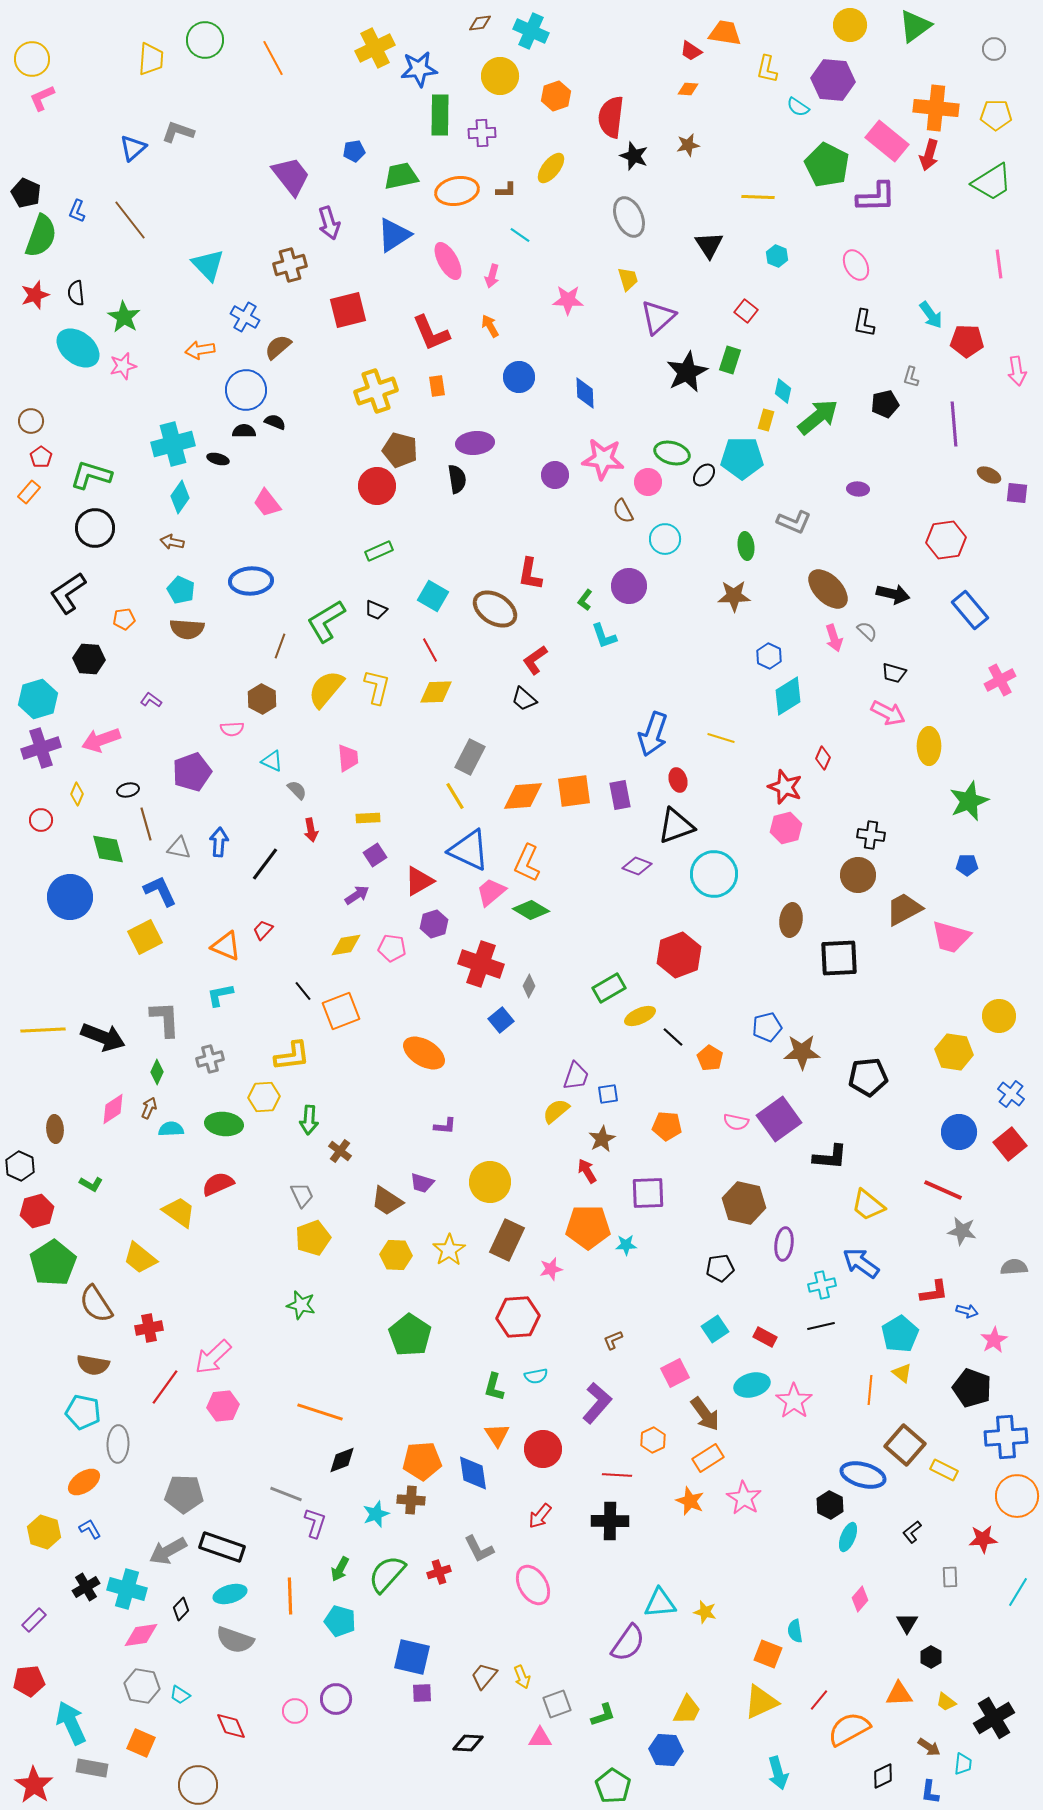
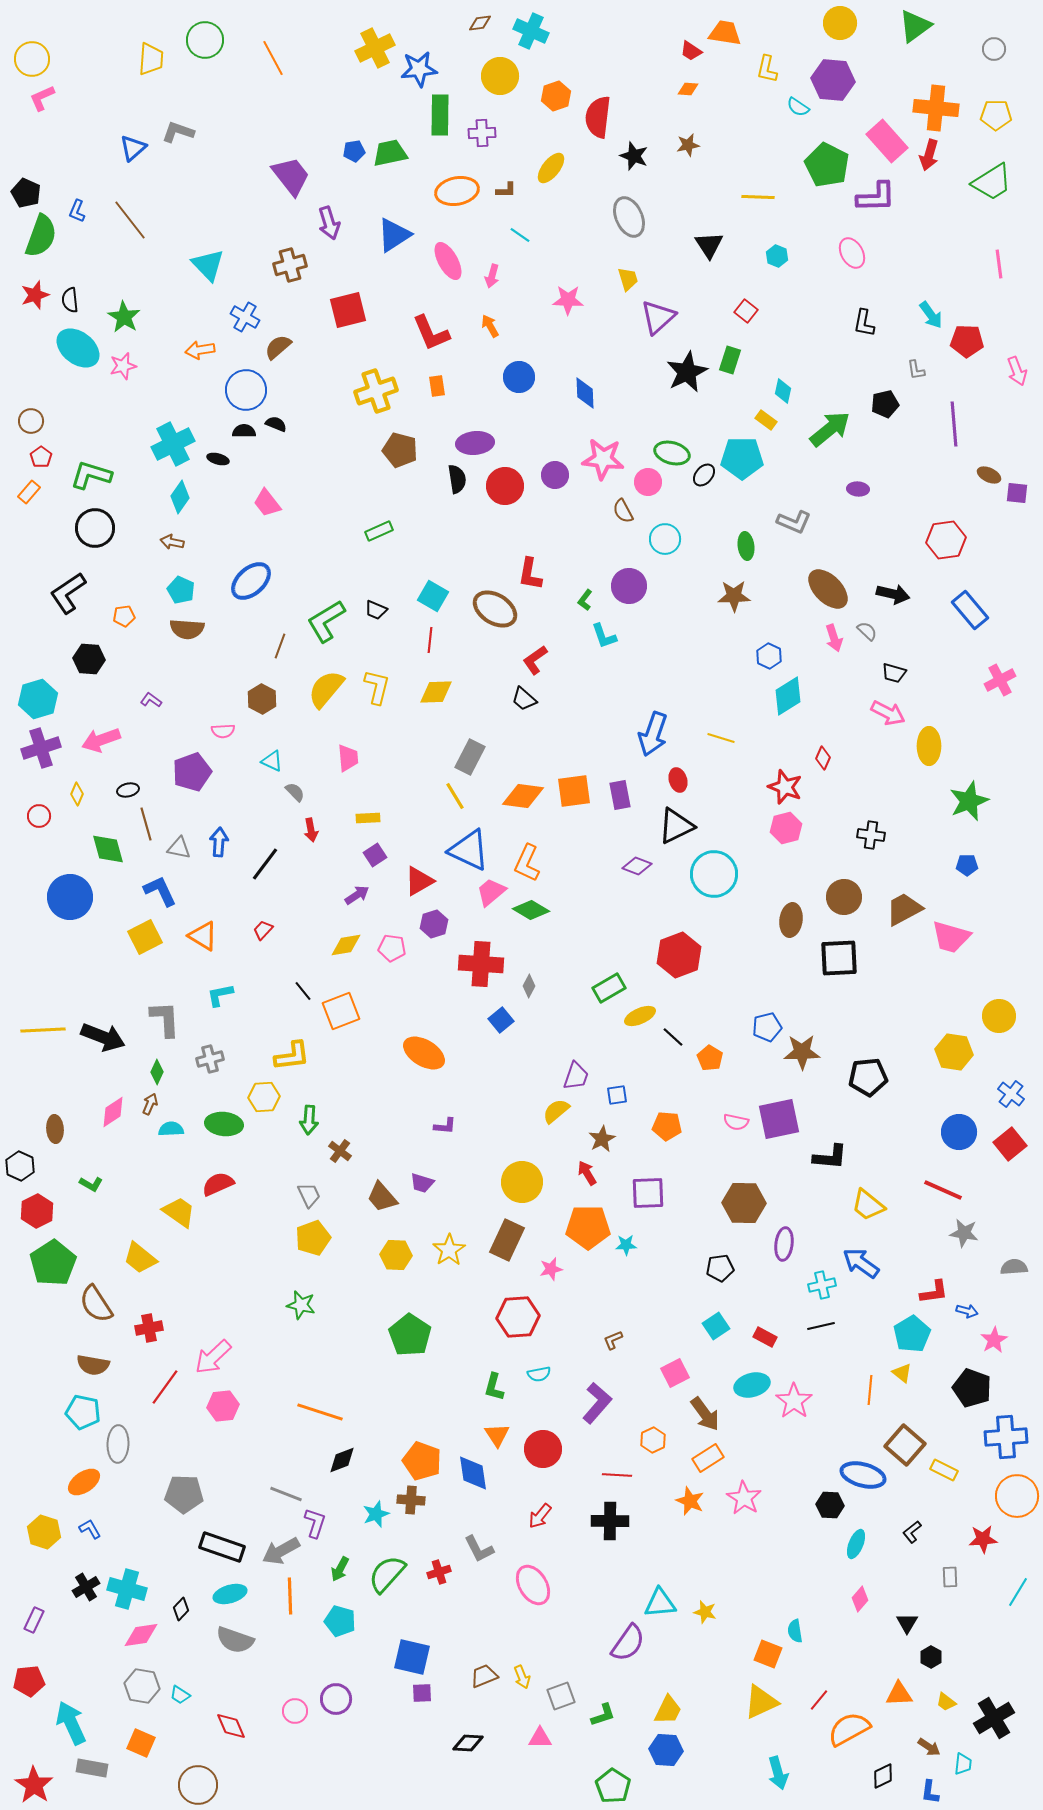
yellow circle at (850, 25): moved 10 px left, 2 px up
red semicircle at (611, 117): moved 13 px left
pink rectangle at (887, 141): rotated 9 degrees clockwise
green trapezoid at (401, 176): moved 11 px left, 23 px up
pink ellipse at (856, 265): moved 4 px left, 12 px up
black semicircle at (76, 293): moved 6 px left, 7 px down
pink arrow at (1017, 371): rotated 12 degrees counterclockwise
gray L-shape at (911, 377): moved 5 px right, 7 px up; rotated 25 degrees counterclockwise
green arrow at (818, 417): moved 12 px right, 12 px down
yellow rectangle at (766, 420): rotated 70 degrees counterclockwise
black semicircle at (275, 422): moved 1 px right, 2 px down
cyan cross at (173, 444): rotated 12 degrees counterclockwise
red circle at (377, 486): moved 128 px right
green rectangle at (379, 551): moved 20 px up
blue ellipse at (251, 581): rotated 39 degrees counterclockwise
orange pentagon at (124, 619): moved 3 px up
red line at (430, 650): moved 10 px up; rotated 35 degrees clockwise
pink semicircle at (232, 729): moved 9 px left, 2 px down
gray semicircle at (297, 790): moved 2 px left, 2 px down
orange diamond at (523, 796): rotated 12 degrees clockwise
red circle at (41, 820): moved 2 px left, 4 px up
black triangle at (676, 826): rotated 6 degrees counterclockwise
brown circle at (858, 875): moved 14 px left, 22 px down
orange triangle at (226, 946): moved 23 px left, 10 px up; rotated 8 degrees clockwise
red cross at (481, 964): rotated 15 degrees counterclockwise
blue square at (608, 1094): moved 9 px right, 1 px down
brown arrow at (149, 1108): moved 1 px right, 4 px up
pink diamond at (113, 1109): moved 3 px down
purple square at (779, 1119): rotated 24 degrees clockwise
red arrow at (587, 1171): moved 2 px down
yellow circle at (490, 1182): moved 32 px right
gray trapezoid at (302, 1195): moved 7 px right
brown trapezoid at (387, 1201): moved 5 px left, 4 px up; rotated 16 degrees clockwise
brown hexagon at (744, 1203): rotated 12 degrees counterclockwise
red hexagon at (37, 1211): rotated 12 degrees counterclockwise
gray star at (962, 1231): moved 2 px right, 2 px down
cyan square at (715, 1329): moved 1 px right, 3 px up
cyan pentagon at (900, 1334): moved 12 px right
cyan semicircle at (536, 1376): moved 3 px right, 2 px up
orange pentagon at (422, 1461): rotated 24 degrees clockwise
black hexagon at (830, 1505): rotated 24 degrees counterclockwise
cyan ellipse at (848, 1537): moved 8 px right, 7 px down
gray arrow at (168, 1551): moved 113 px right
purple rectangle at (34, 1620): rotated 20 degrees counterclockwise
brown trapezoid at (484, 1676): rotated 28 degrees clockwise
gray square at (557, 1704): moved 4 px right, 8 px up
yellow trapezoid at (687, 1710): moved 19 px left
